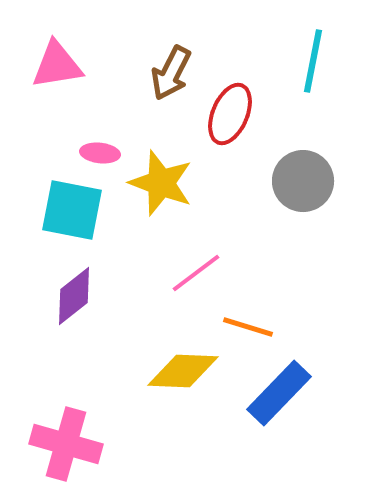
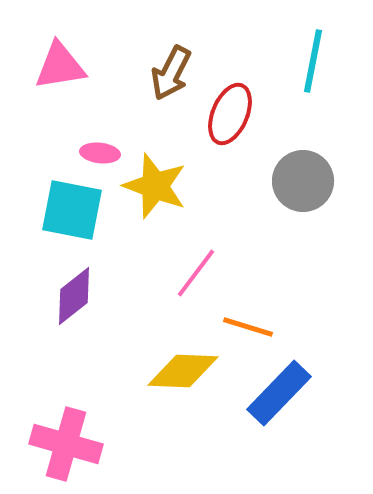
pink triangle: moved 3 px right, 1 px down
yellow star: moved 6 px left, 3 px down
pink line: rotated 16 degrees counterclockwise
